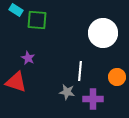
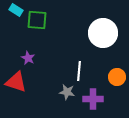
white line: moved 1 px left
